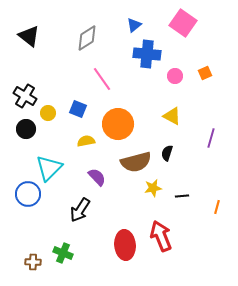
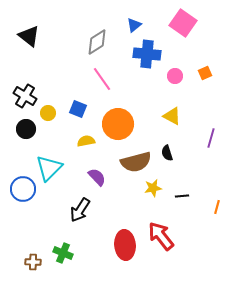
gray diamond: moved 10 px right, 4 px down
black semicircle: rotated 35 degrees counterclockwise
blue circle: moved 5 px left, 5 px up
red arrow: rotated 16 degrees counterclockwise
